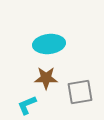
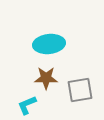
gray square: moved 2 px up
